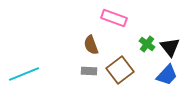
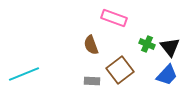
green cross: rotated 14 degrees counterclockwise
gray rectangle: moved 3 px right, 10 px down
